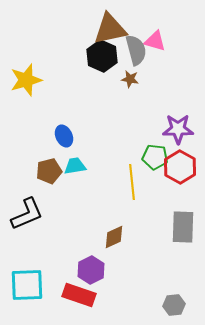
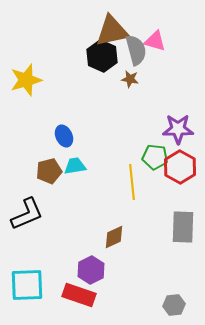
brown triangle: moved 2 px right, 2 px down
